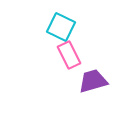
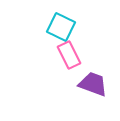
purple trapezoid: moved 3 px down; rotated 36 degrees clockwise
